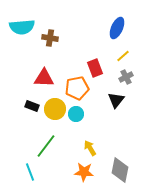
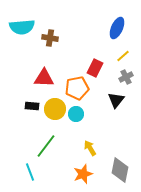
red rectangle: rotated 48 degrees clockwise
black rectangle: rotated 16 degrees counterclockwise
orange star: moved 1 px left, 2 px down; rotated 24 degrees counterclockwise
